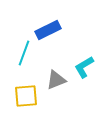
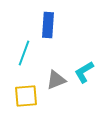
blue rectangle: moved 5 px up; rotated 60 degrees counterclockwise
cyan L-shape: moved 5 px down
